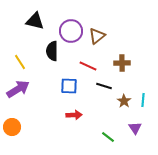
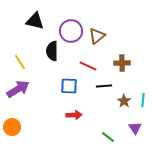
black line: rotated 21 degrees counterclockwise
